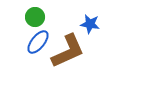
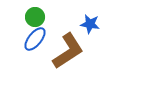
blue ellipse: moved 3 px left, 3 px up
brown L-shape: rotated 9 degrees counterclockwise
